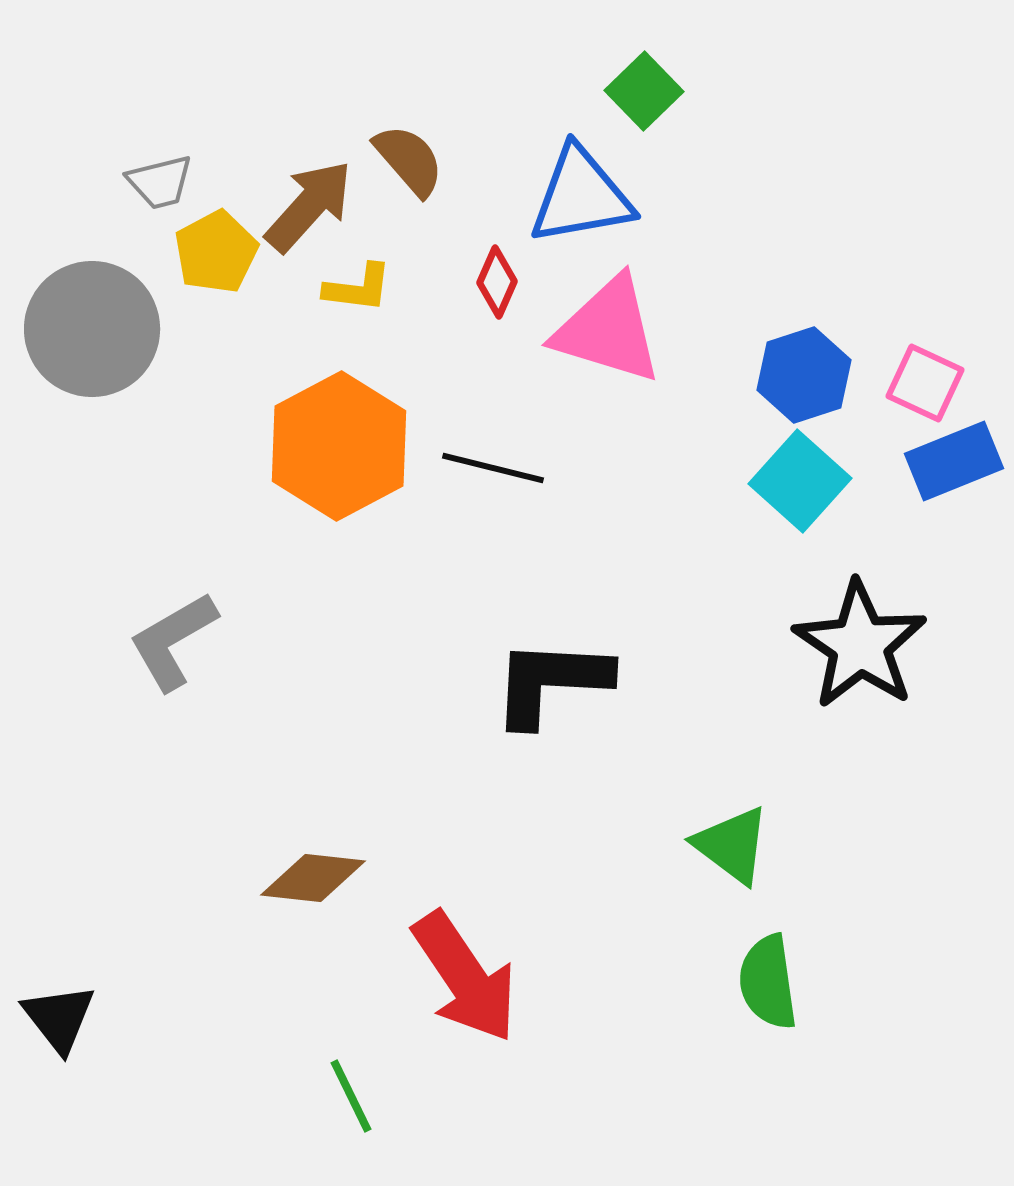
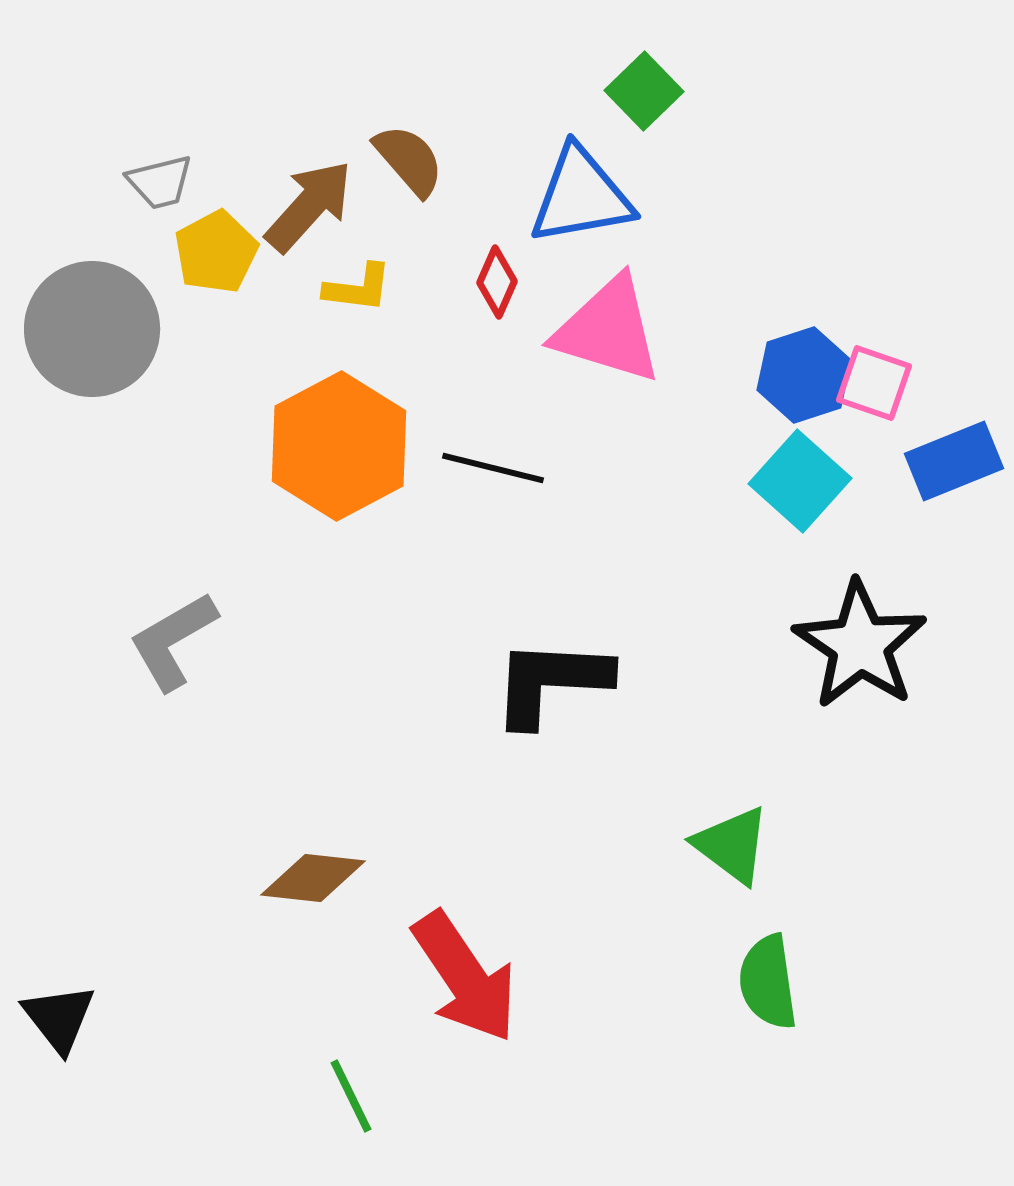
pink square: moved 51 px left; rotated 6 degrees counterclockwise
